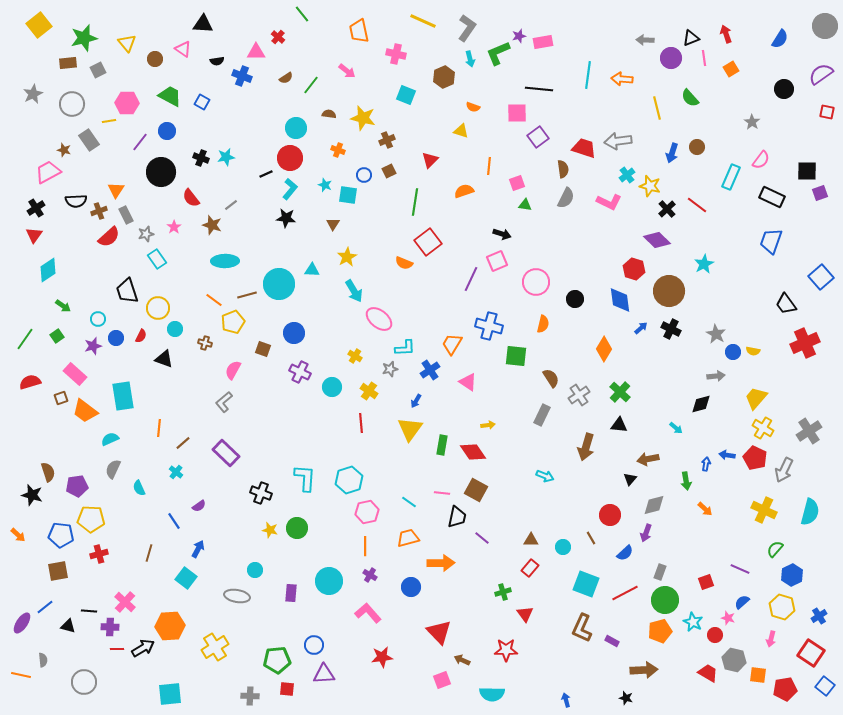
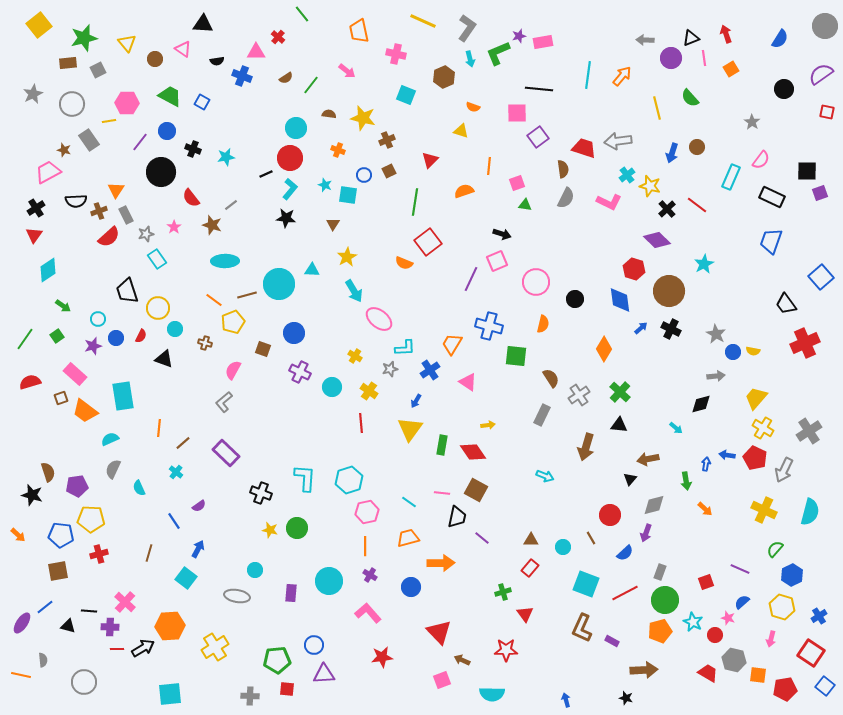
orange arrow at (622, 79): moved 3 px up; rotated 125 degrees clockwise
black cross at (201, 158): moved 8 px left, 9 px up
